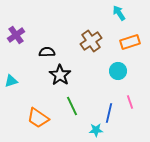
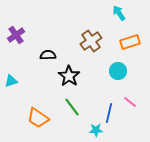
black semicircle: moved 1 px right, 3 px down
black star: moved 9 px right, 1 px down
pink line: rotated 32 degrees counterclockwise
green line: moved 1 px down; rotated 12 degrees counterclockwise
